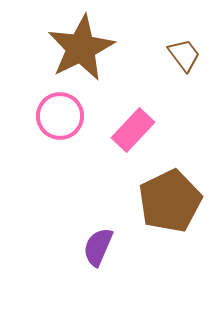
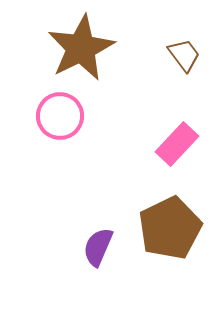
pink rectangle: moved 44 px right, 14 px down
brown pentagon: moved 27 px down
